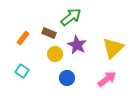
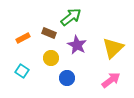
orange rectangle: rotated 24 degrees clockwise
yellow circle: moved 4 px left, 4 px down
pink arrow: moved 4 px right, 1 px down
